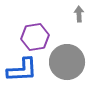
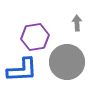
gray arrow: moved 2 px left, 9 px down
